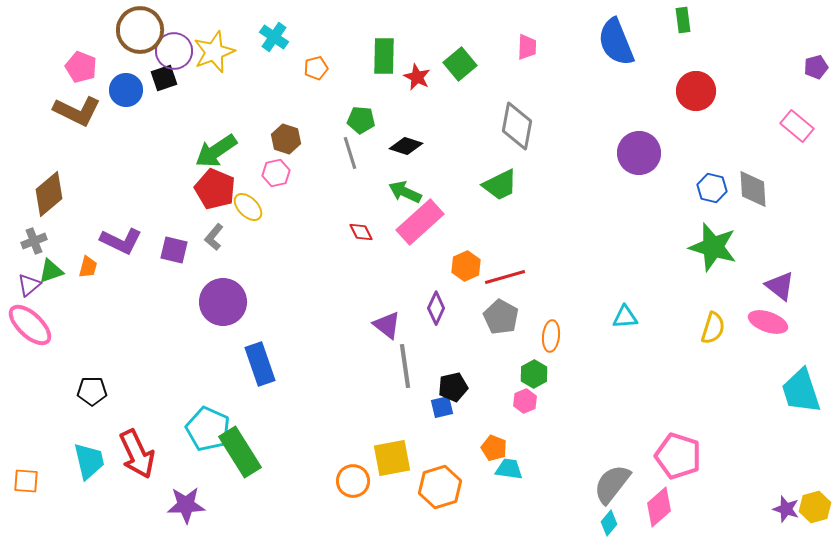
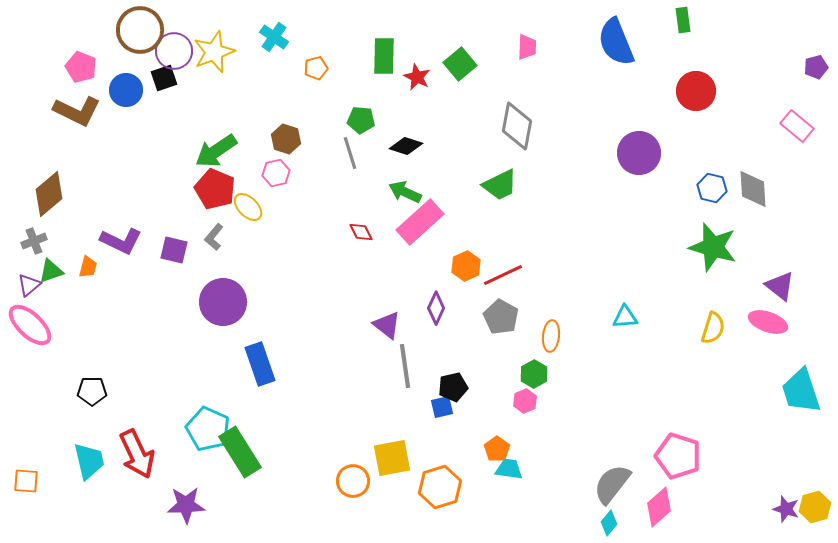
red line at (505, 277): moved 2 px left, 2 px up; rotated 9 degrees counterclockwise
orange pentagon at (494, 448): moved 3 px right, 1 px down; rotated 15 degrees clockwise
